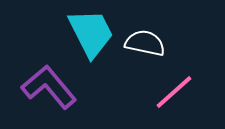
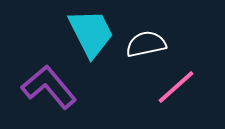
white semicircle: moved 1 px right, 1 px down; rotated 24 degrees counterclockwise
pink line: moved 2 px right, 5 px up
